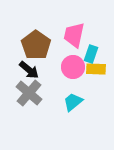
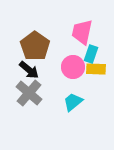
pink trapezoid: moved 8 px right, 3 px up
brown pentagon: moved 1 px left, 1 px down
